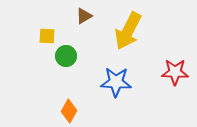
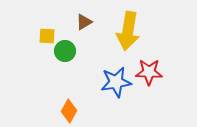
brown triangle: moved 6 px down
yellow arrow: rotated 18 degrees counterclockwise
green circle: moved 1 px left, 5 px up
red star: moved 26 px left
blue star: rotated 12 degrees counterclockwise
